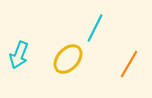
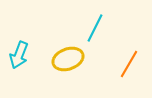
yellow ellipse: rotated 28 degrees clockwise
